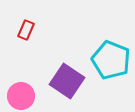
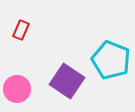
red rectangle: moved 5 px left
pink circle: moved 4 px left, 7 px up
